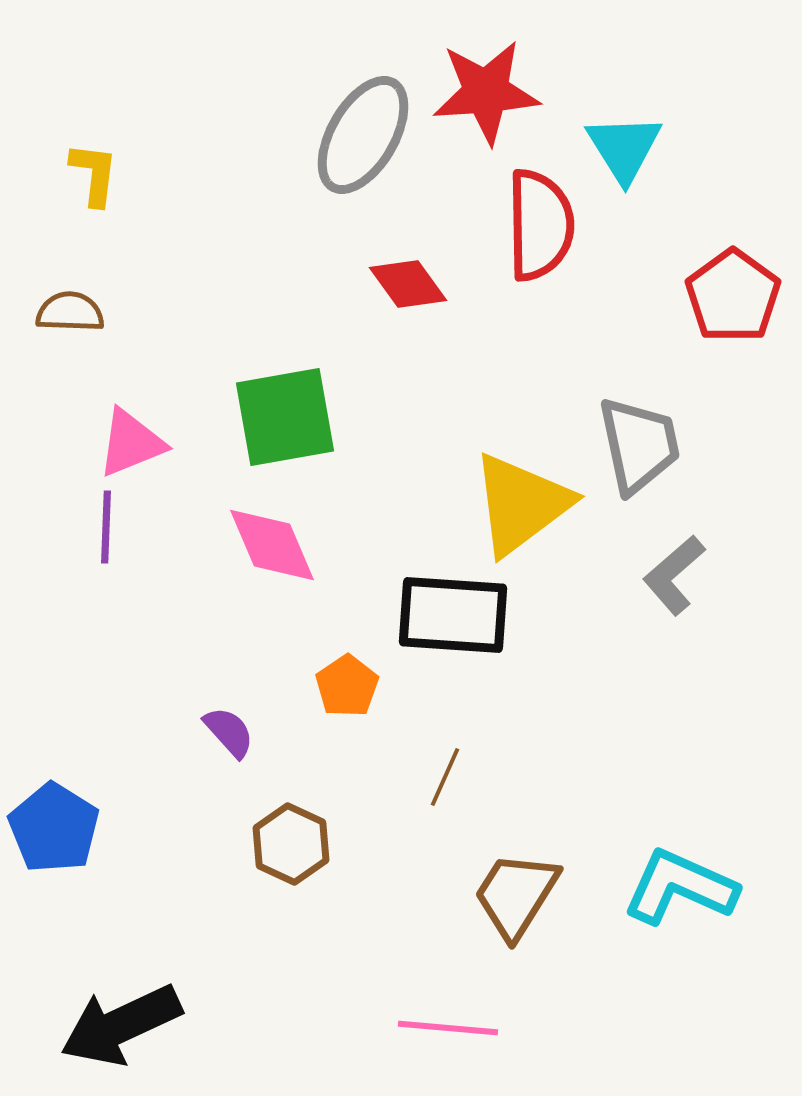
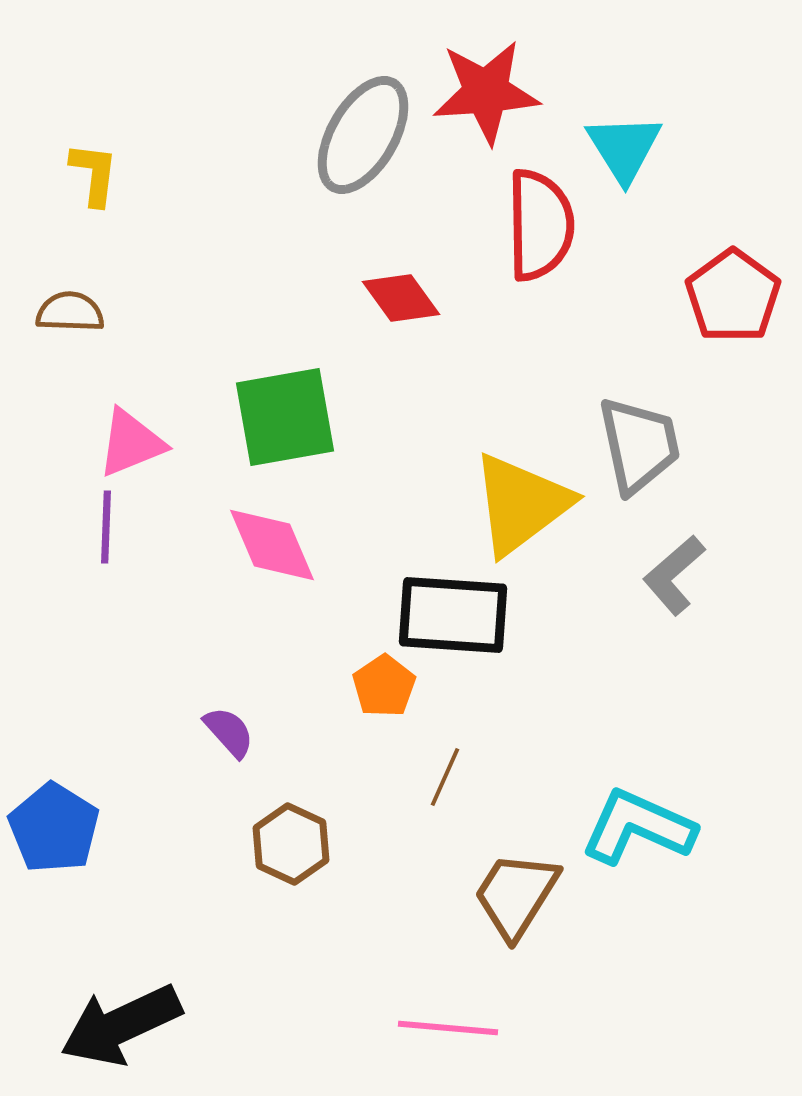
red diamond: moved 7 px left, 14 px down
orange pentagon: moved 37 px right
cyan L-shape: moved 42 px left, 60 px up
